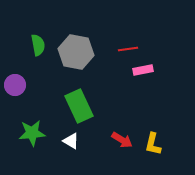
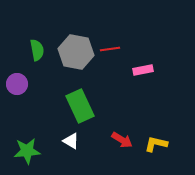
green semicircle: moved 1 px left, 5 px down
red line: moved 18 px left
purple circle: moved 2 px right, 1 px up
green rectangle: moved 1 px right
green star: moved 5 px left, 18 px down
yellow L-shape: moved 3 px right; rotated 90 degrees clockwise
